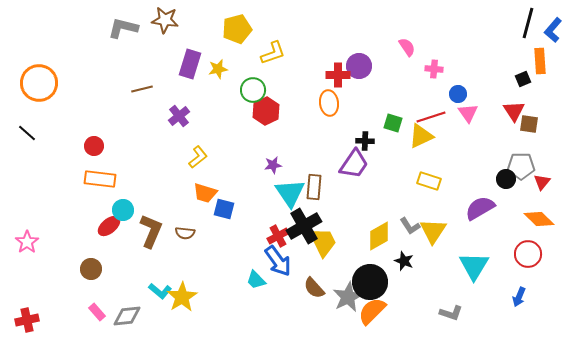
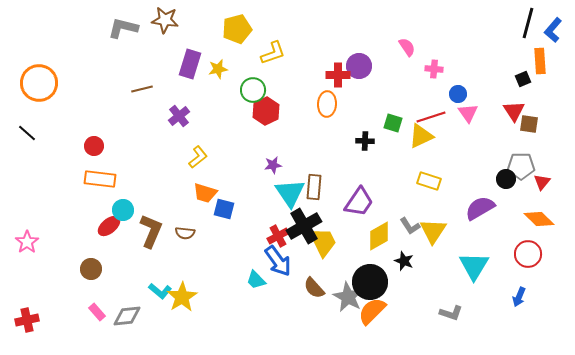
orange ellipse at (329, 103): moved 2 px left, 1 px down; rotated 10 degrees clockwise
purple trapezoid at (354, 164): moved 5 px right, 38 px down
gray star at (348, 297): rotated 16 degrees counterclockwise
